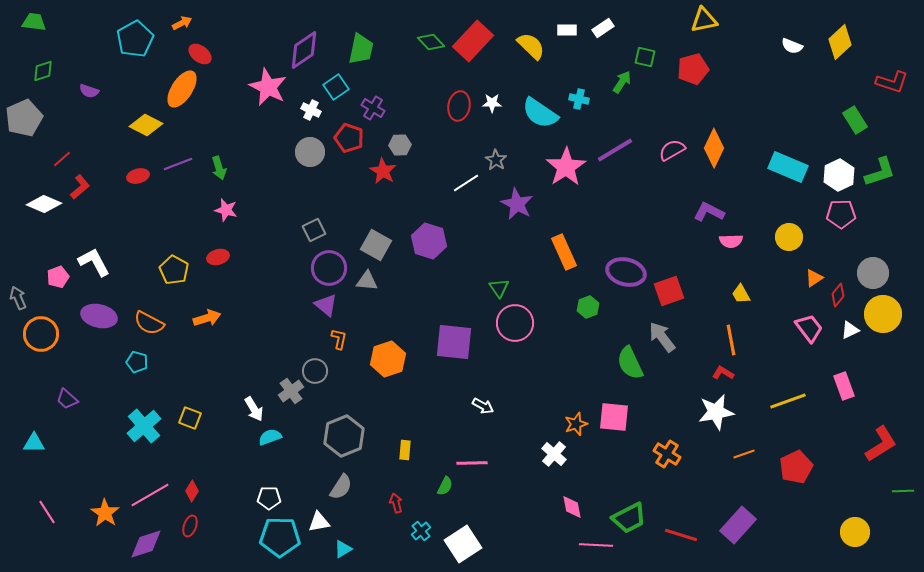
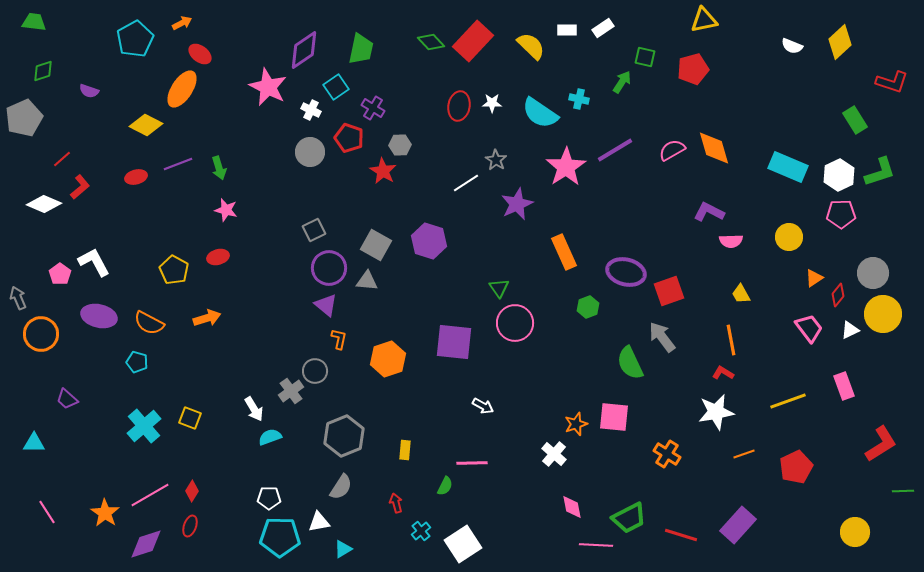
orange diamond at (714, 148): rotated 42 degrees counterclockwise
red ellipse at (138, 176): moved 2 px left, 1 px down
purple star at (517, 204): rotated 20 degrees clockwise
pink pentagon at (58, 277): moved 2 px right, 3 px up; rotated 15 degrees counterclockwise
